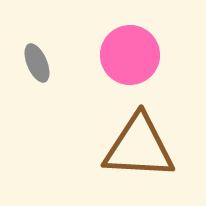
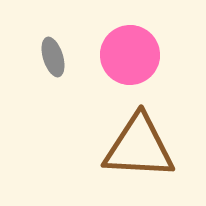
gray ellipse: moved 16 px right, 6 px up; rotated 6 degrees clockwise
